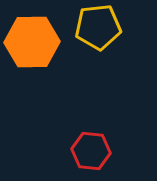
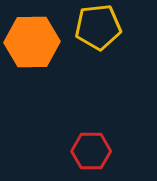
red hexagon: rotated 6 degrees counterclockwise
